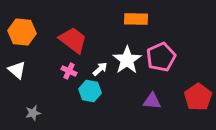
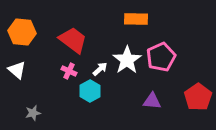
cyan hexagon: rotated 20 degrees clockwise
